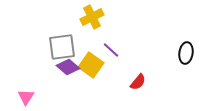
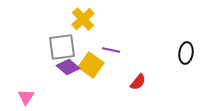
yellow cross: moved 9 px left, 2 px down; rotated 15 degrees counterclockwise
purple line: rotated 30 degrees counterclockwise
